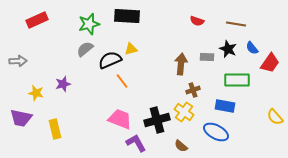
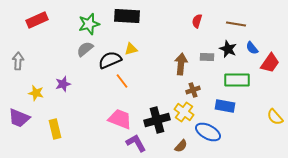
red semicircle: rotated 88 degrees clockwise
gray arrow: rotated 84 degrees counterclockwise
purple trapezoid: moved 2 px left; rotated 10 degrees clockwise
blue ellipse: moved 8 px left
brown semicircle: rotated 88 degrees counterclockwise
